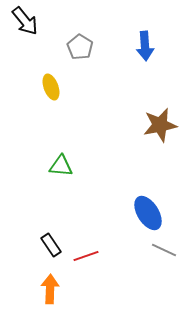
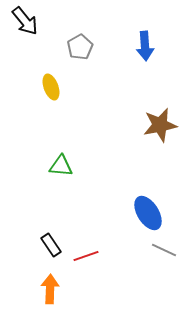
gray pentagon: rotated 10 degrees clockwise
